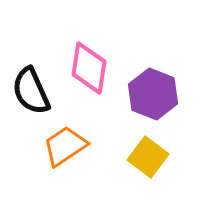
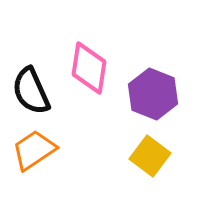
orange trapezoid: moved 31 px left, 4 px down
yellow square: moved 2 px right, 1 px up
